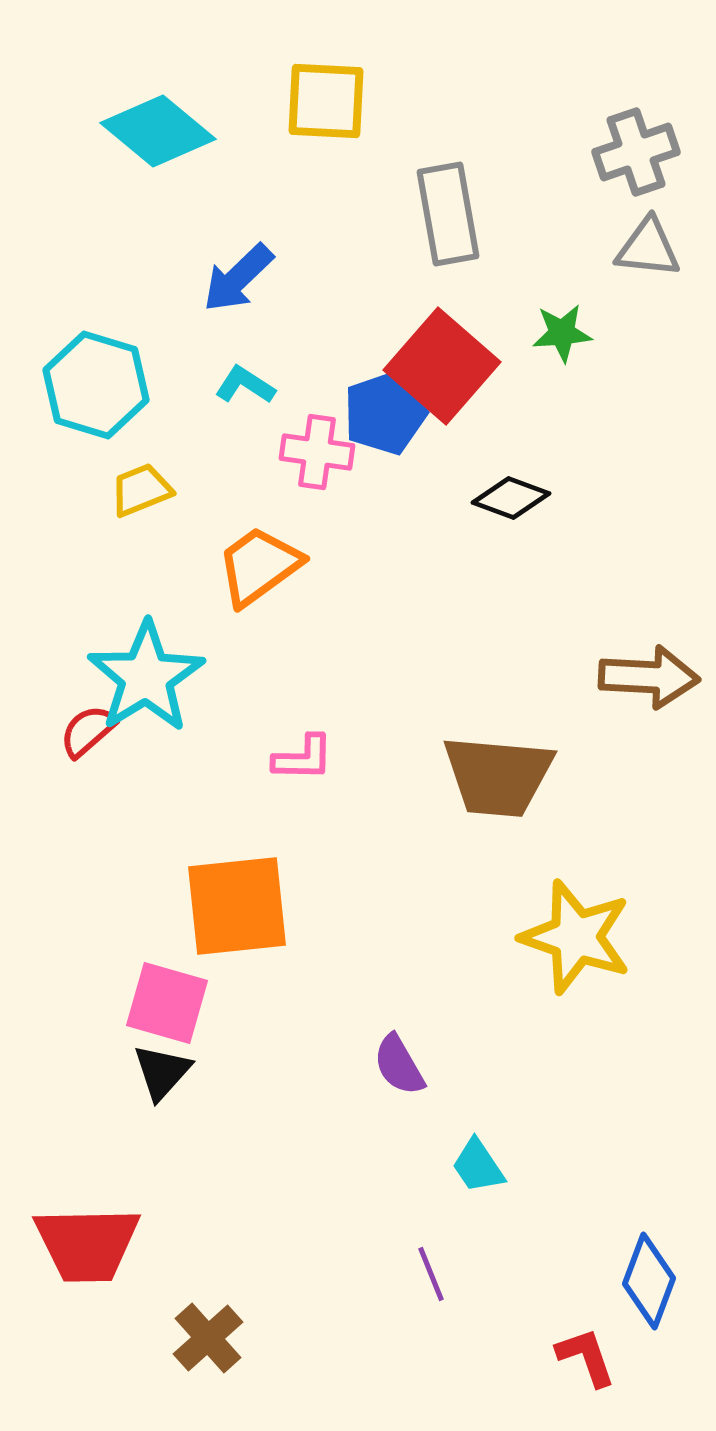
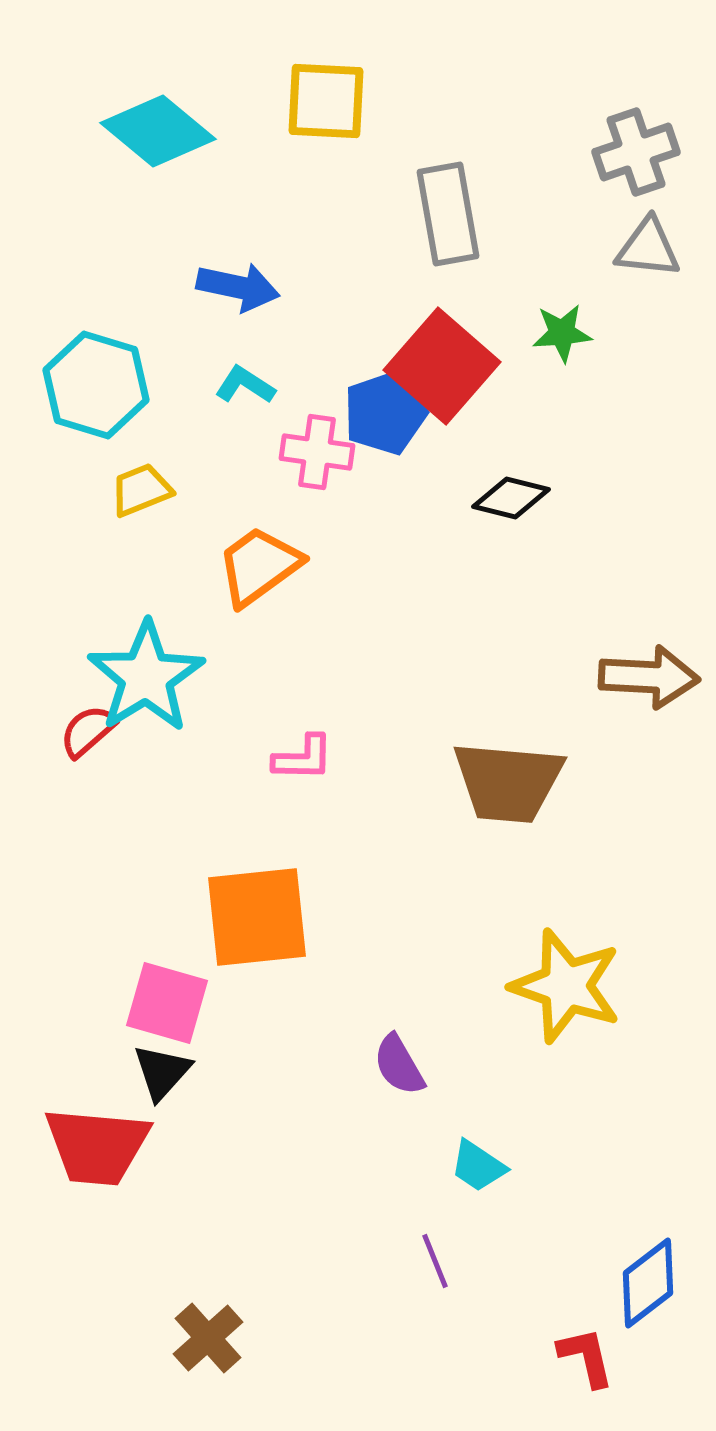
blue arrow: moved 9 px down; rotated 124 degrees counterclockwise
black diamond: rotated 6 degrees counterclockwise
brown trapezoid: moved 10 px right, 6 px down
orange square: moved 20 px right, 11 px down
yellow star: moved 10 px left, 49 px down
cyan trapezoid: rotated 22 degrees counterclockwise
red trapezoid: moved 10 px right, 98 px up; rotated 6 degrees clockwise
purple line: moved 4 px right, 13 px up
blue diamond: moved 1 px left, 2 px down; rotated 32 degrees clockwise
red L-shape: rotated 6 degrees clockwise
